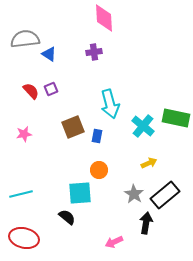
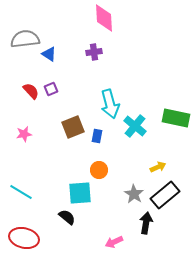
cyan cross: moved 8 px left
yellow arrow: moved 9 px right, 4 px down
cyan line: moved 2 px up; rotated 45 degrees clockwise
